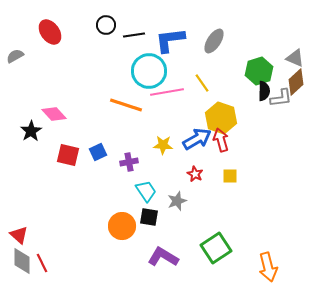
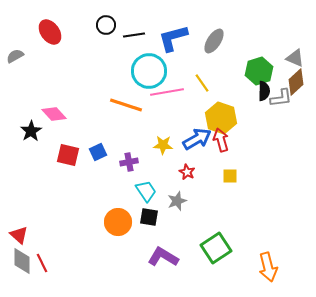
blue L-shape: moved 3 px right, 2 px up; rotated 8 degrees counterclockwise
red star: moved 8 px left, 2 px up
orange circle: moved 4 px left, 4 px up
